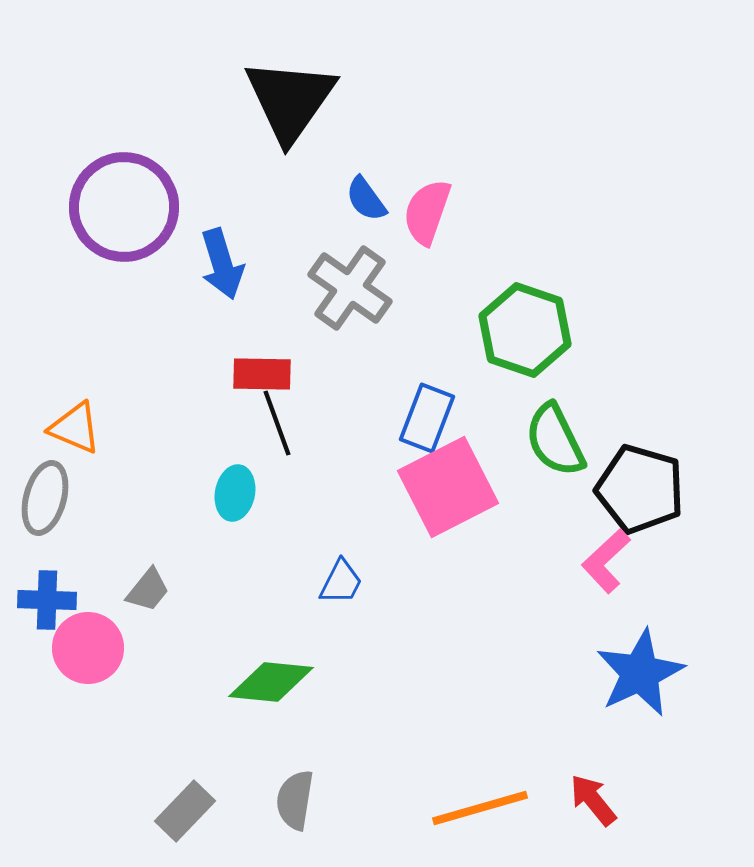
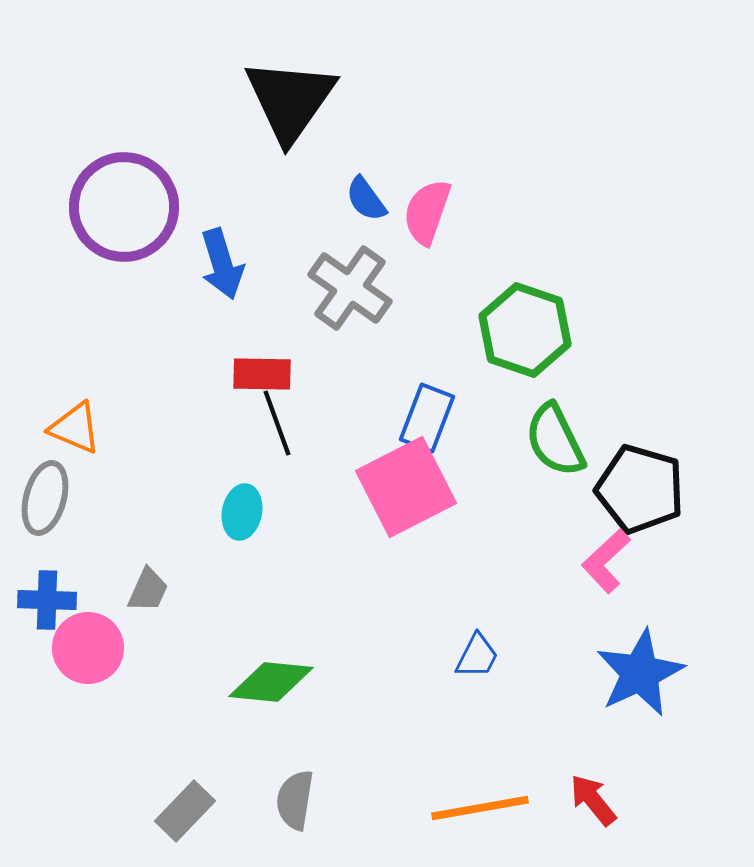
pink square: moved 42 px left
cyan ellipse: moved 7 px right, 19 px down
blue trapezoid: moved 136 px right, 74 px down
gray trapezoid: rotated 15 degrees counterclockwise
orange line: rotated 6 degrees clockwise
